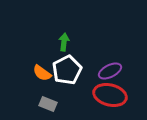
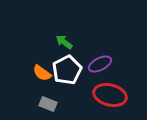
green arrow: rotated 60 degrees counterclockwise
purple ellipse: moved 10 px left, 7 px up
